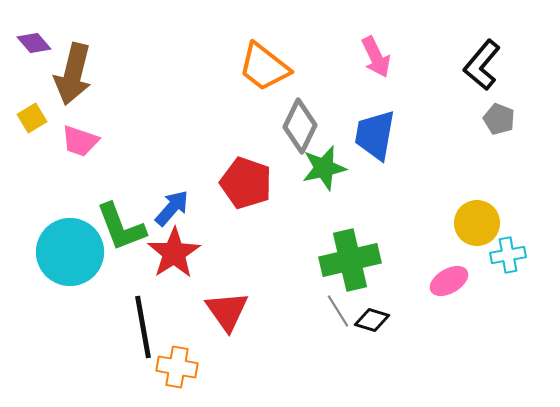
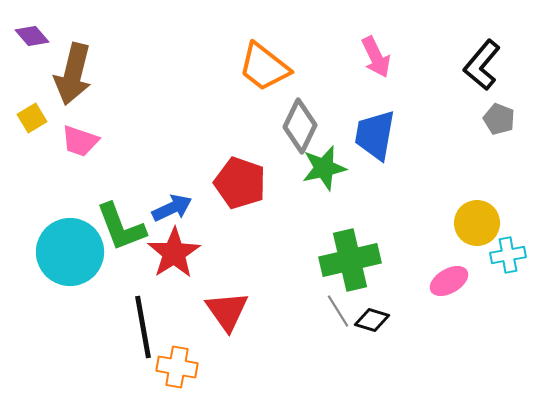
purple diamond: moved 2 px left, 7 px up
red pentagon: moved 6 px left
blue arrow: rotated 24 degrees clockwise
